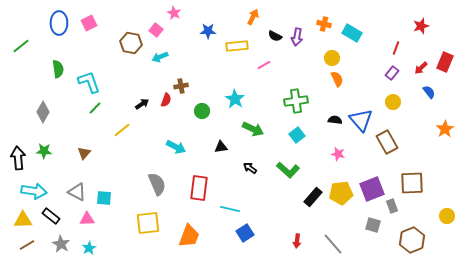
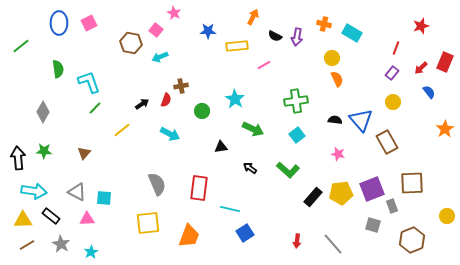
cyan arrow at (176, 147): moved 6 px left, 13 px up
cyan star at (89, 248): moved 2 px right, 4 px down
